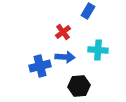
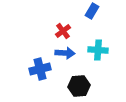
blue rectangle: moved 4 px right
red cross: moved 1 px up
blue arrow: moved 4 px up
blue cross: moved 3 px down
